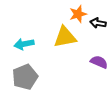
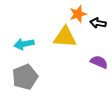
yellow triangle: rotated 15 degrees clockwise
